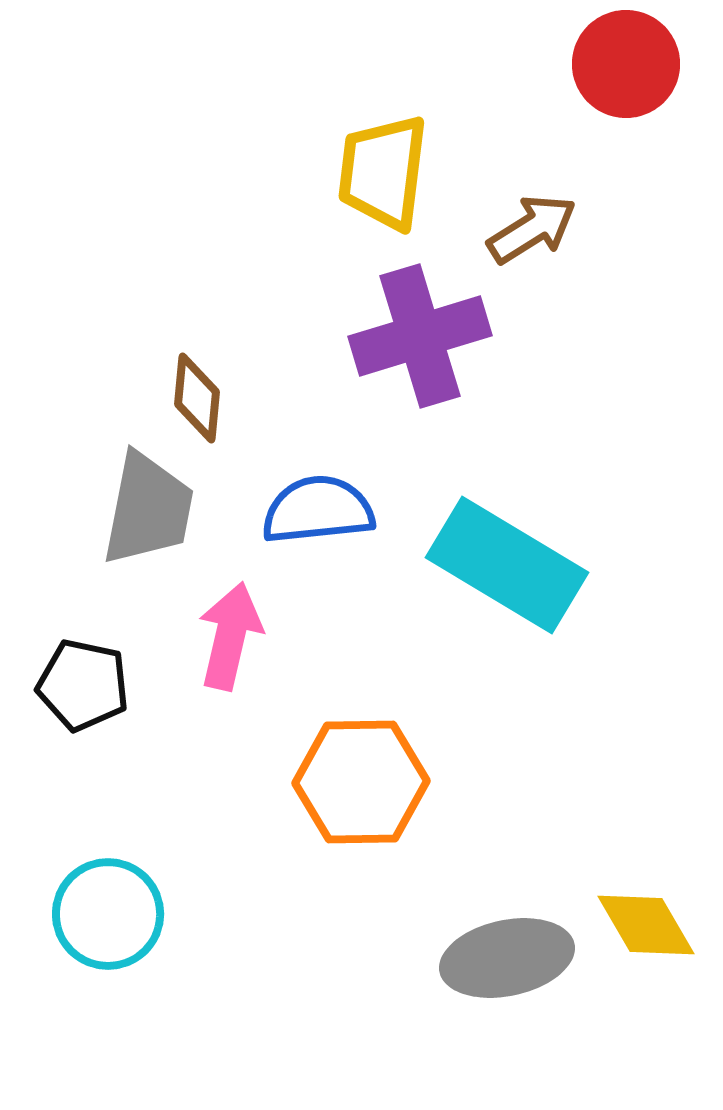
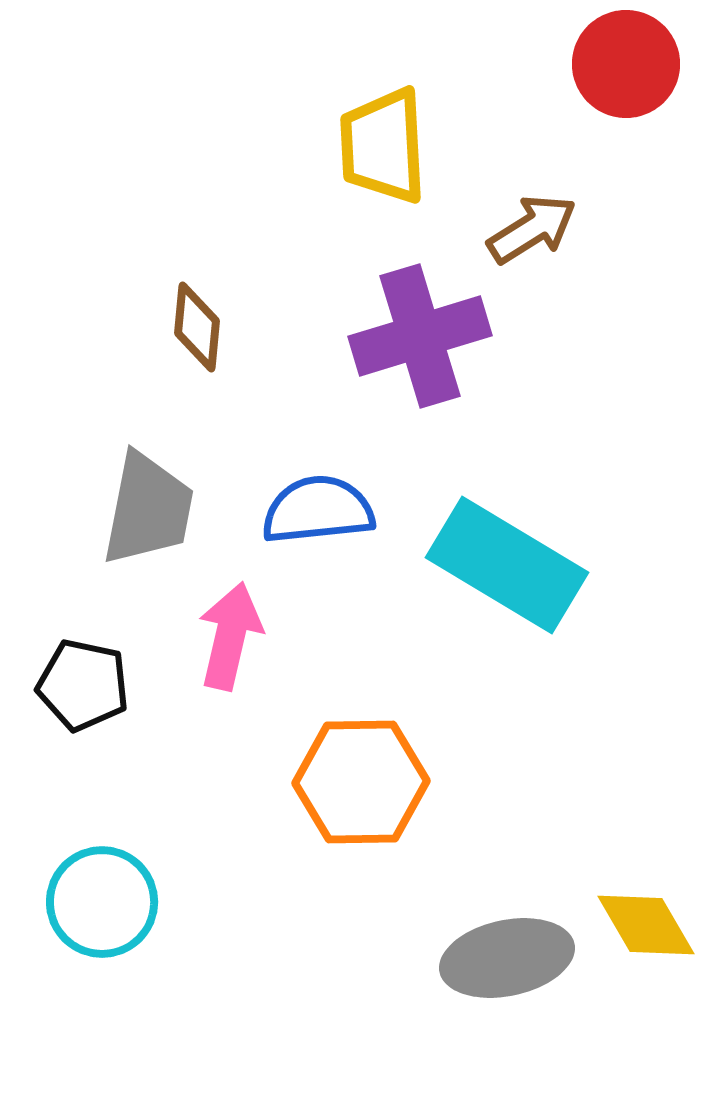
yellow trapezoid: moved 26 px up; rotated 10 degrees counterclockwise
brown diamond: moved 71 px up
cyan circle: moved 6 px left, 12 px up
